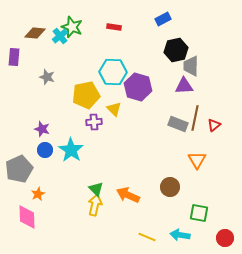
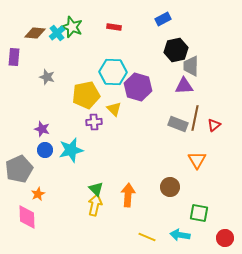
cyan cross: moved 3 px left, 3 px up
cyan star: rotated 25 degrees clockwise
orange arrow: rotated 70 degrees clockwise
